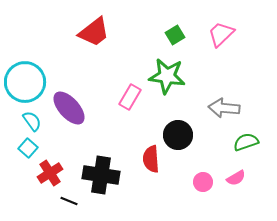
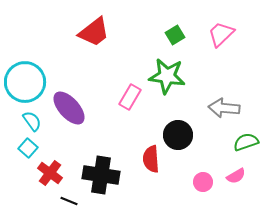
red cross: rotated 20 degrees counterclockwise
pink semicircle: moved 2 px up
